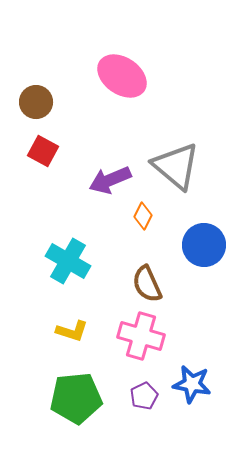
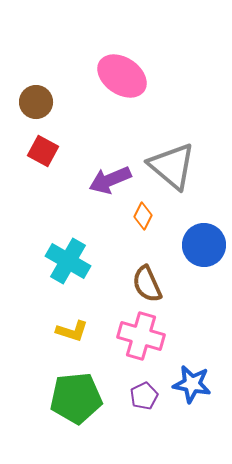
gray triangle: moved 4 px left
